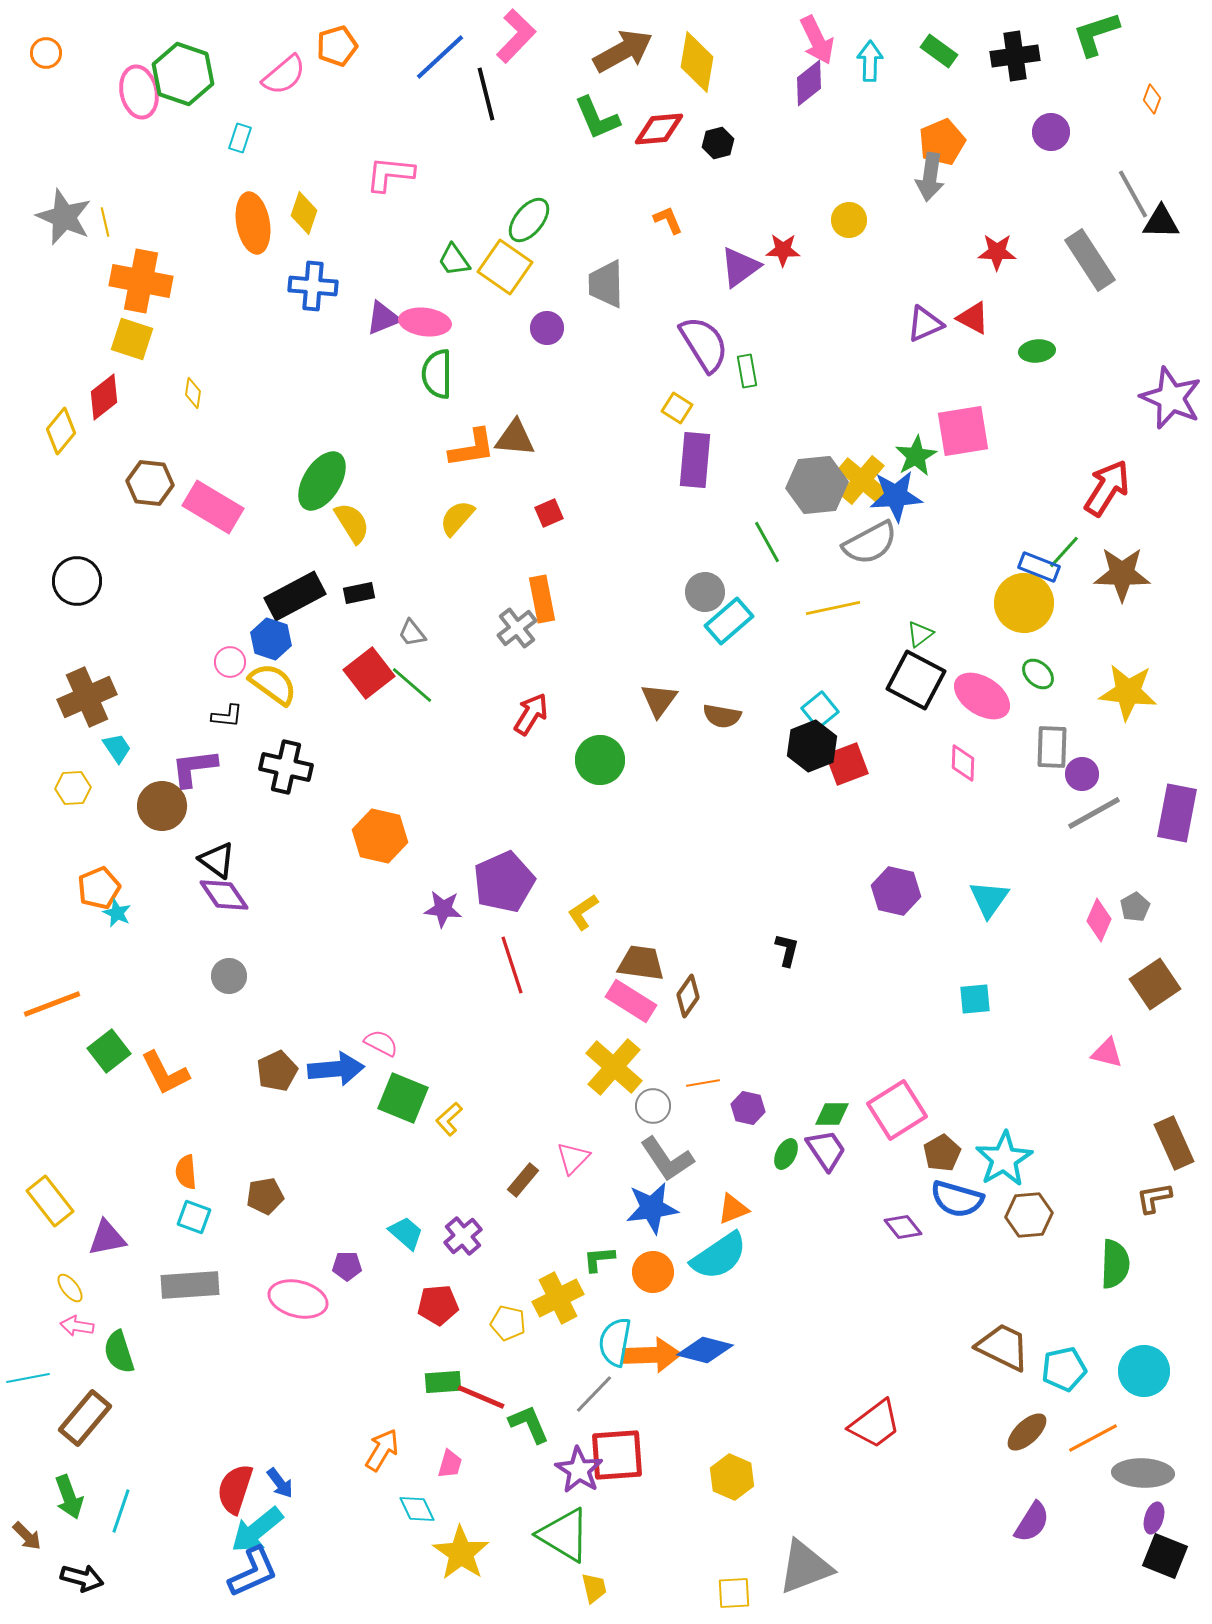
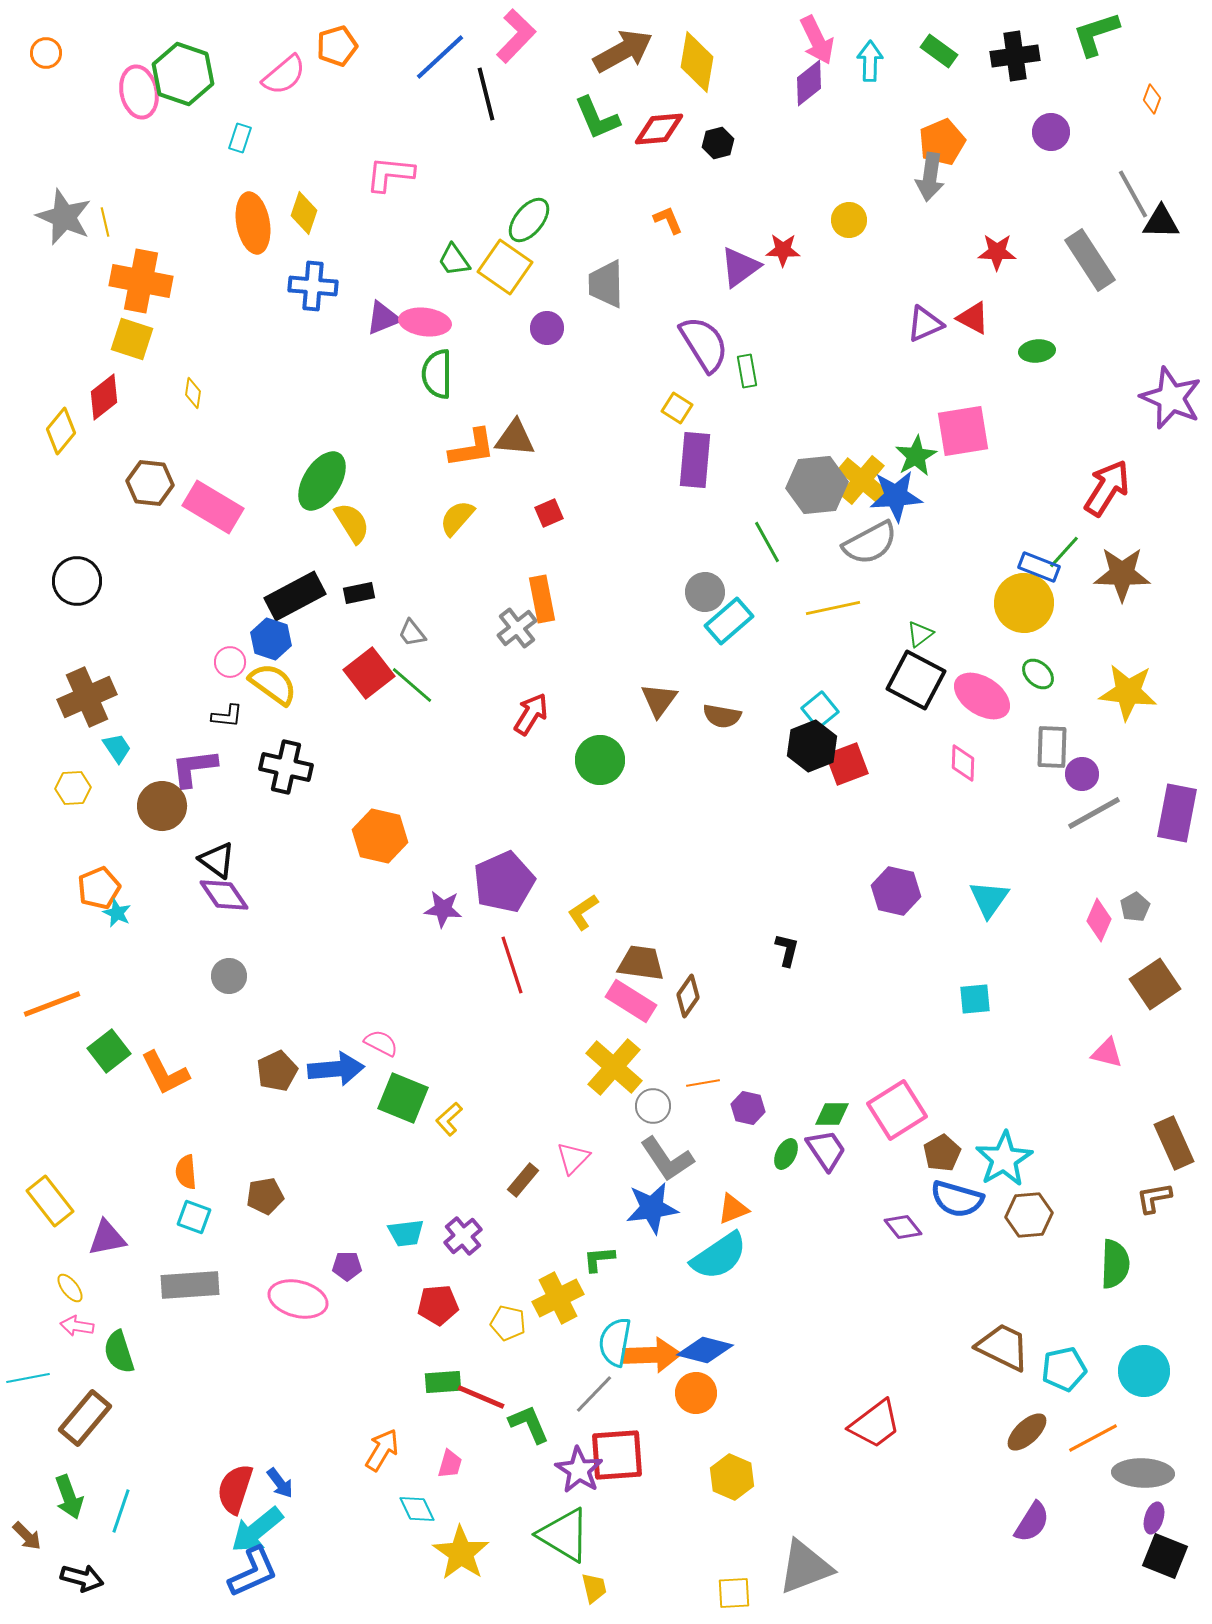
cyan trapezoid at (406, 1233): rotated 132 degrees clockwise
orange circle at (653, 1272): moved 43 px right, 121 px down
